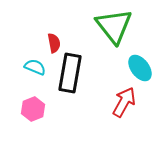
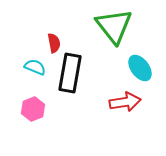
red arrow: moved 1 px right; rotated 52 degrees clockwise
